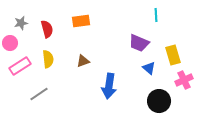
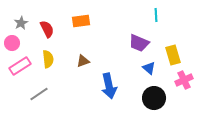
gray star: rotated 16 degrees counterclockwise
red semicircle: rotated 12 degrees counterclockwise
pink circle: moved 2 px right
blue arrow: rotated 20 degrees counterclockwise
black circle: moved 5 px left, 3 px up
